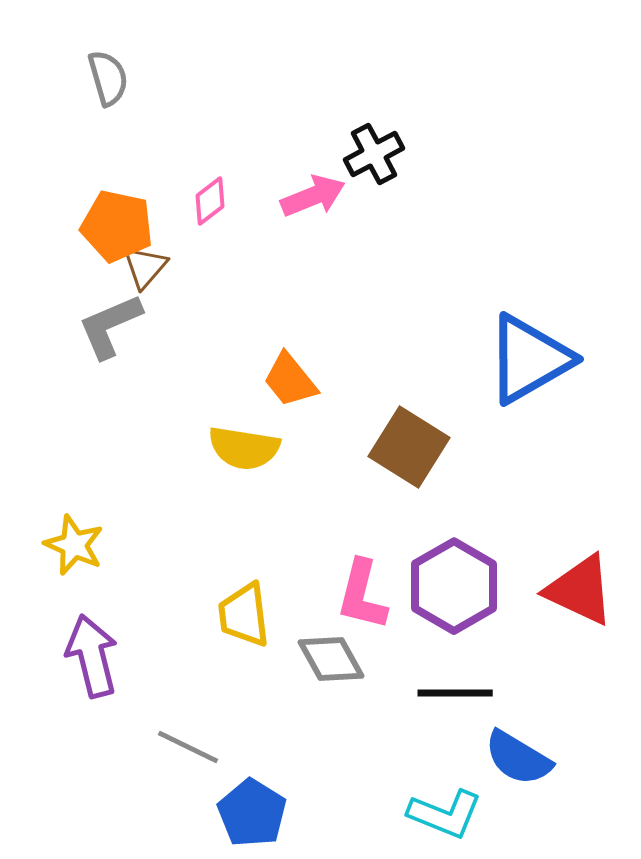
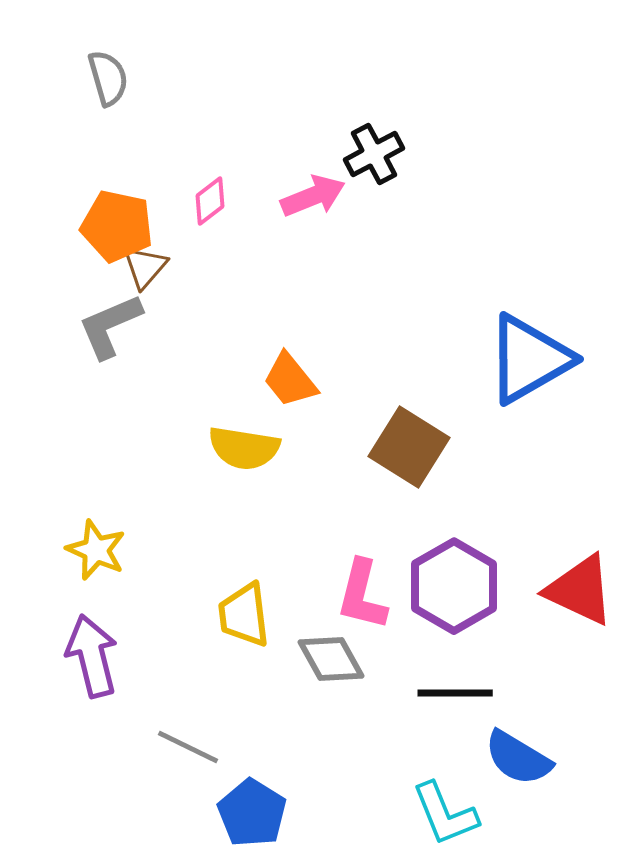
yellow star: moved 22 px right, 5 px down
cyan L-shape: rotated 46 degrees clockwise
